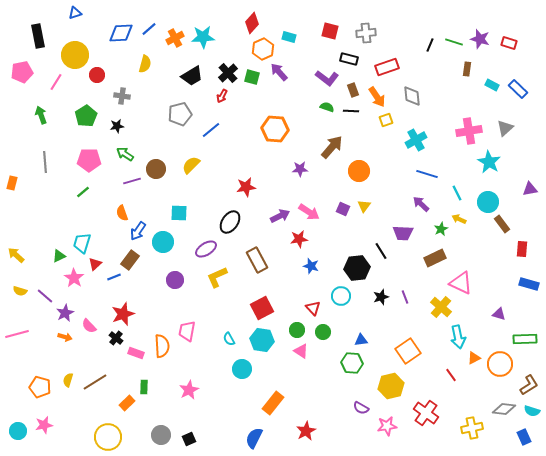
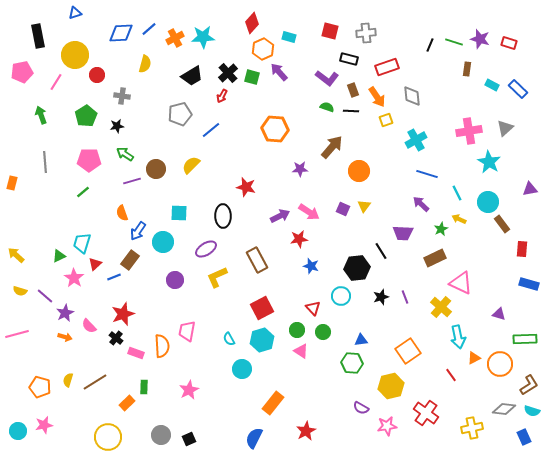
red star at (246, 187): rotated 24 degrees clockwise
black ellipse at (230, 222): moved 7 px left, 6 px up; rotated 35 degrees counterclockwise
cyan hexagon at (262, 340): rotated 25 degrees counterclockwise
